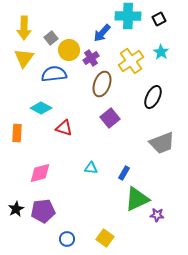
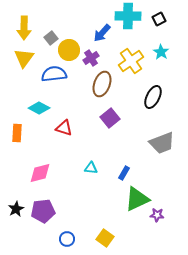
cyan diamond: moved 2 px left
